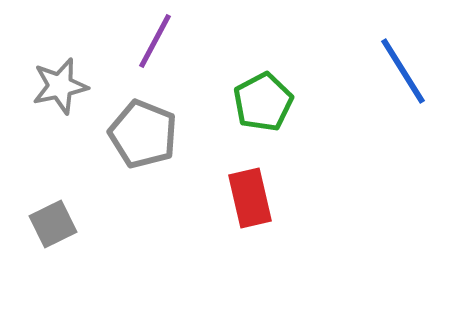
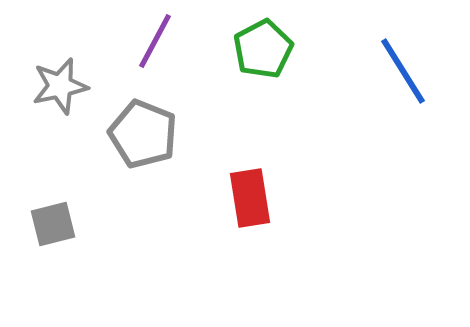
green pentagon: moved 53 px up
red rectangle: rotated 4 degrees clockwise
gray square: rotated 12 degrees clockwise
